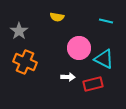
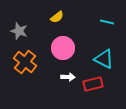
yellow semicircle: rotated 48 degrees counterclockwise
cyan line: moved 1 px right, 1 px down
gray star: rotated 18 degrees counterclockwise
pink circle: moved 16 px left
orange cross: rotated 15 degrees clockwise
